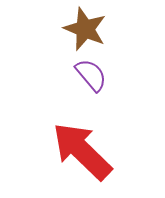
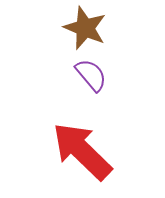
brown star: moved 1 px up
